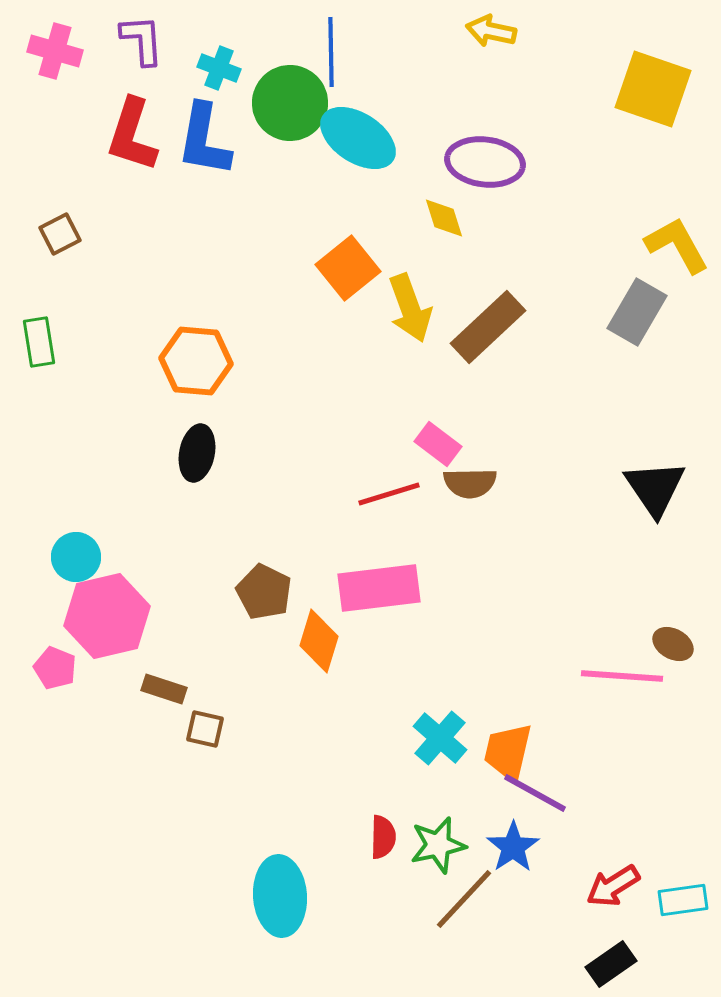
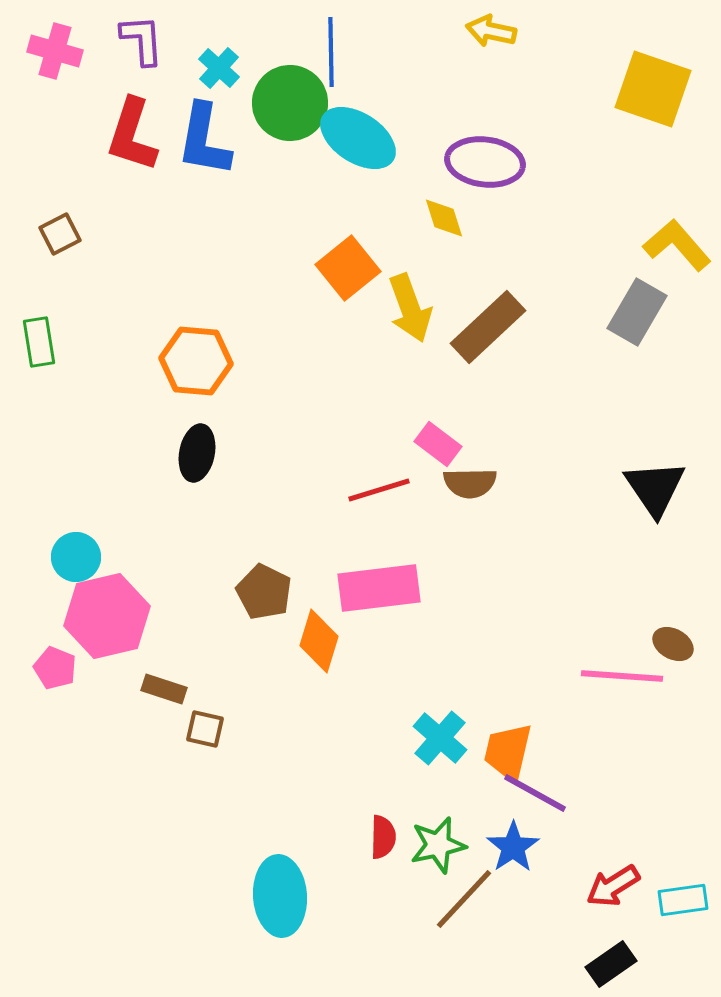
cyan cross at (219, 68): rotated 21 degrees clockwise
yellow L-shape at (677, 245): rotated 12 degrees counterclockwise
red line at (389, 494): moved 10 px left, 4 px up
